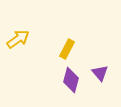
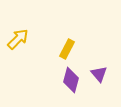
yellow arrow: rotated 10 degrees counterclockwise
purple triangle: moved 1 px left, 1 px down
